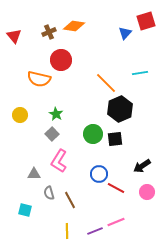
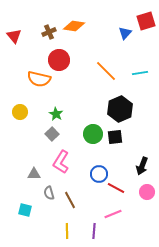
red circle: moved 2 px left
orange line: moved 12 px up
yellow circle: moved 3 px up
black square: moved 2 px up
pink L-shape: moved 2 px right, 1 px down
black arrow: rotated 36 degrees counterclockwise
pink line: moved 3 px left, 8 px up
purple line: moved 1 px left; rotated 63 degrees counterclockwise
